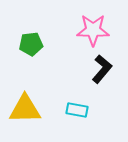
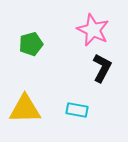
pink star: rotated 24 degrees clockwise
green pentagon: rotated 10 degrees counterclockwise
black L-shape: moved 1 px up; rotated 12 degrees counterclockwise
